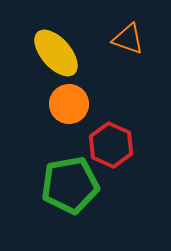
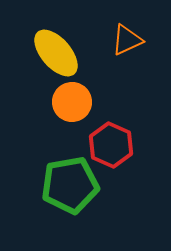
orange triangle: moved 1 px left, 1 px down; rotated 44 degrees counterclockwise
orange circle: moved 3 px right, 2 px up
